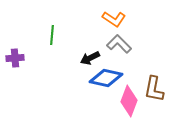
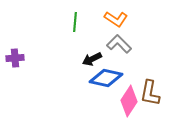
orange L-shape: moved 2 px right
green line: moved 23 px right, 13 px up
black arrow: moved 2 px right, 1 px down
brown L-shape: moved 4 px left, 4 px down
pink diamond: rotated 12 degrees clockwise
